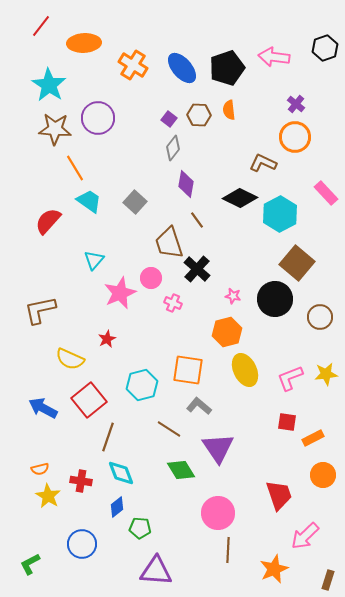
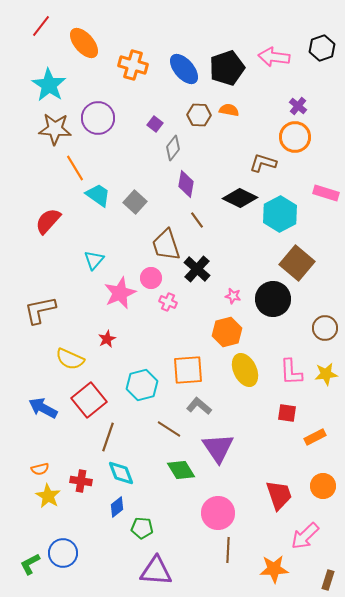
orange ellipse at (84, 43): rotated 52 degrees clockwise
black hexagon at (325, 48): moved 3 px left
orange cross at (133, 65): rotated 16 degrees counterclockwise
blue ellipse at (182, 68): moved 2 px right, 1 px down
purple cross at (296, 104): moved 2 px right, 2 px down
orange semicircle at (229, 110): rotated 108 degrees clockwise
purple square at (169, 119): moved 14 px left, 5 px down
brown L-shape at (263, 163): rotated 8 degrees counterclockwise
pink rectangle at (326, 193): rotated 30 degrees counterclockwise
cyan trapezoid at (89, 201): moved 9 px right, 6 px up
brown trapezoid at (169, 243): moved 3 px left, 2 px down
black circle at (275, 299): moved 2 px left
pink cross at (173, 303): moved 5 px left, 1 px up
brown circle at (320, 317): moved 5 px right, 11 px down
orange square at (188, 370): rotated 12 degrees counterclockwise
pink L-shape at (290, 378): moved 1 px right, 6 px up; rotated 72 degrees counterclockwise
red square at (287, 422): moved 9 px up
orange rectangle at (313, 438): moved 2 px right, 1 px up
orange circle at (323, 475): moved 11 px down
green pentagon at (140, 528): moved 2 px right
blue circle at (82, 544): moved 19 px left, 9 px down
orange star at (274, 569): rotated 20 degrees clockwise
